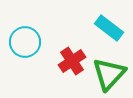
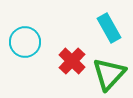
cyan rectangle: rotated 24 degrees clockwise
red cross: rotated 12 degrees counterclockwise
